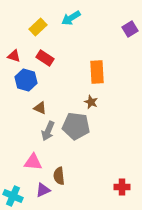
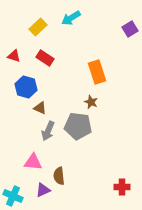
orange rectangle: rotated 15 degrees counterclockwise
blue hexagon: moved 7 px down
gray pentagon: moved 2 px right
